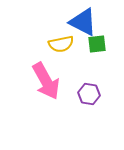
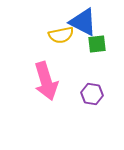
yellow semicircle: moved 9 px up
pink arrow: rotated 12 degrees clockwise
purple hexagon: moved 3 px right
